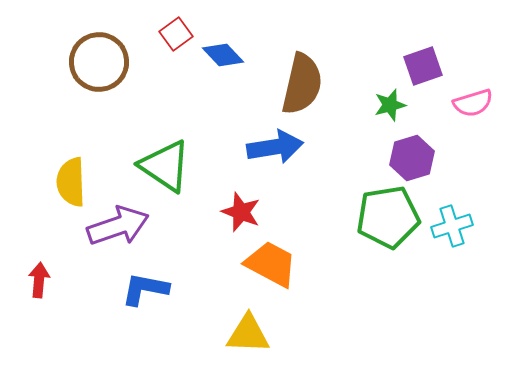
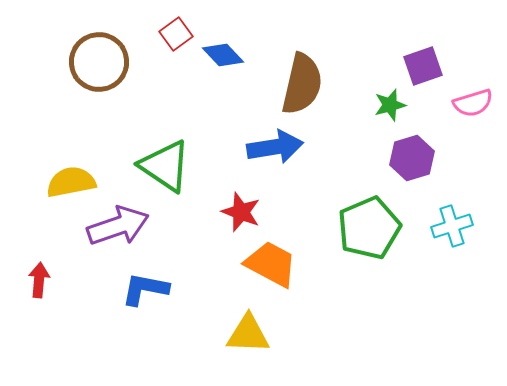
yellow semicircle: rotated 81 degrees clockwise
green pentagon: moved 19 px left, 11 px down; rotated 14 degrees counterclockwise
